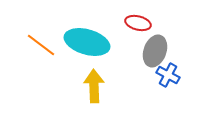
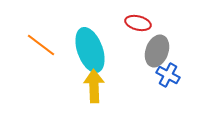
cyan ellipse: moved 3 px right, 8 px down; rotated 54 degrees clockwise
gray ellipse: moved 2 px right
